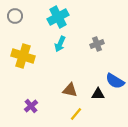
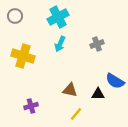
purple cross: rotated 24 degrees clockwise
